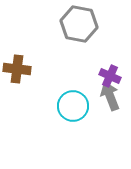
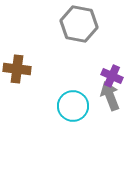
purple cross: moved 2 px right
